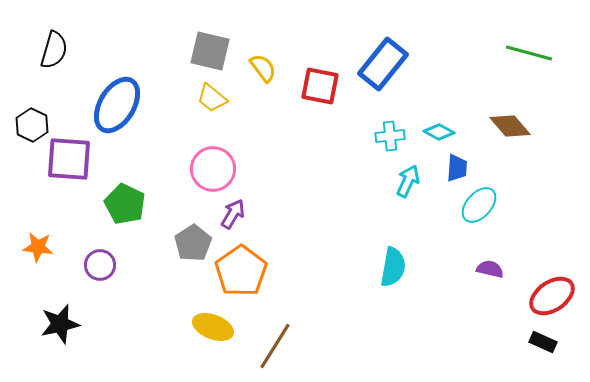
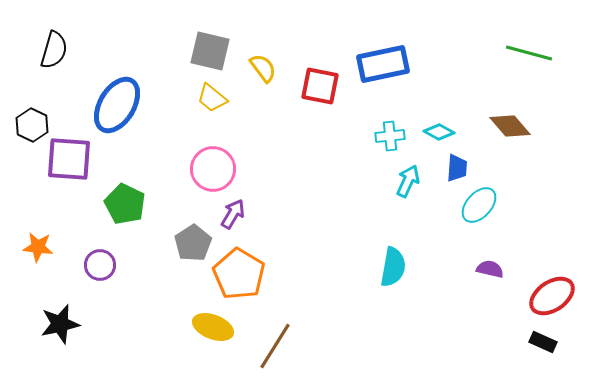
blue rectangle: rotated 39 degrees clockwise
orange pentagon: moved 2 px left, 3 px down; rotated 6 degrees counterclockwise
